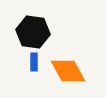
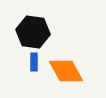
orange diamond: moved 2 px left
